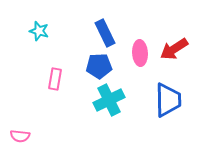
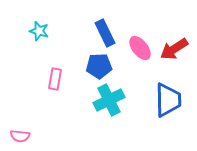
pink ellipse: moved 5 px up; rotated 35 degrees counterclockwise
